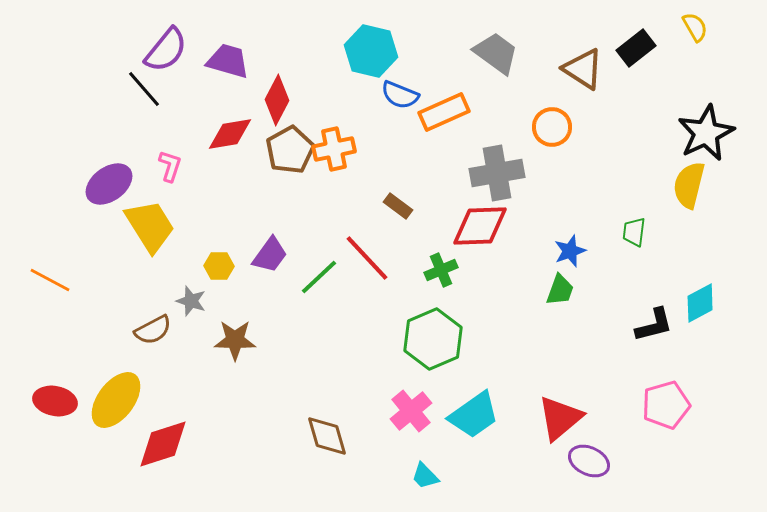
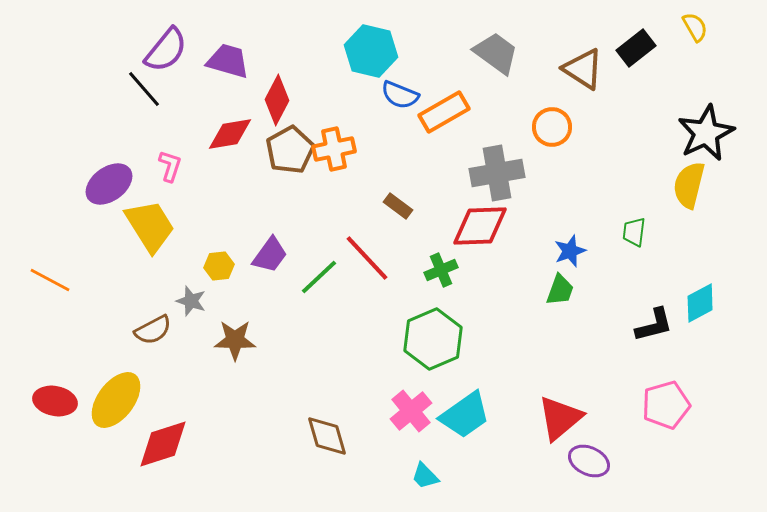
orange rectangle at (444, 112): rotated 6 degrees counterclockwise
yellow hexagon at (219, 266): rotated 8 degrees counterclockwise
cyan trapezoid at (474, 415): moved 9 px left
